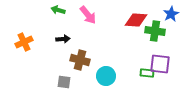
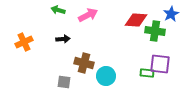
pink arrow: rotated 78 degrees counterclockwise
brown cross: moved 4 px right, 3 px down
